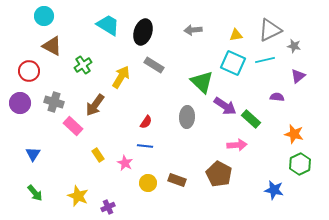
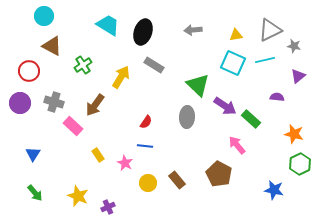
green triangle: moved 4 px left, 3 px down
pink arrow: rotated 126 degrees counterclockwise
brown rectangle: rotated 30 degrees clockwise
